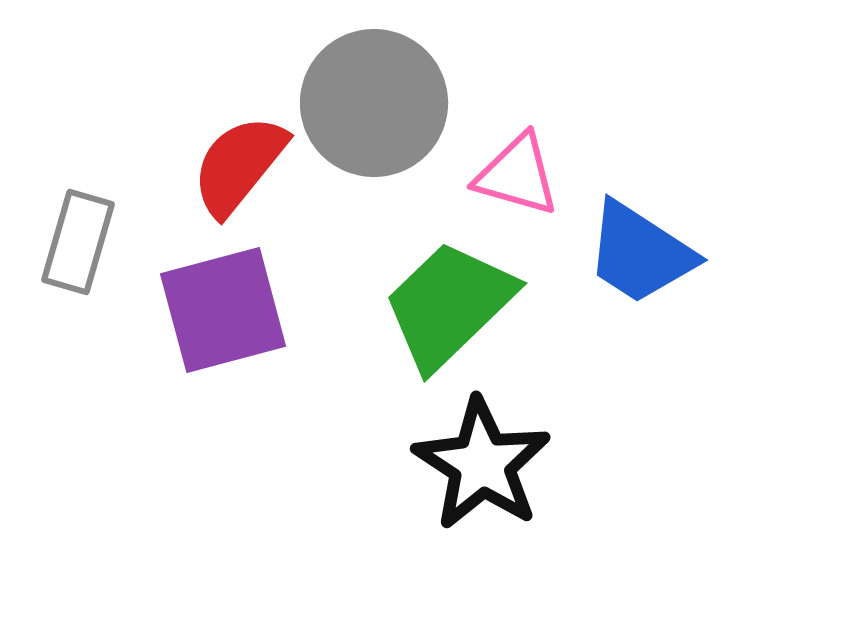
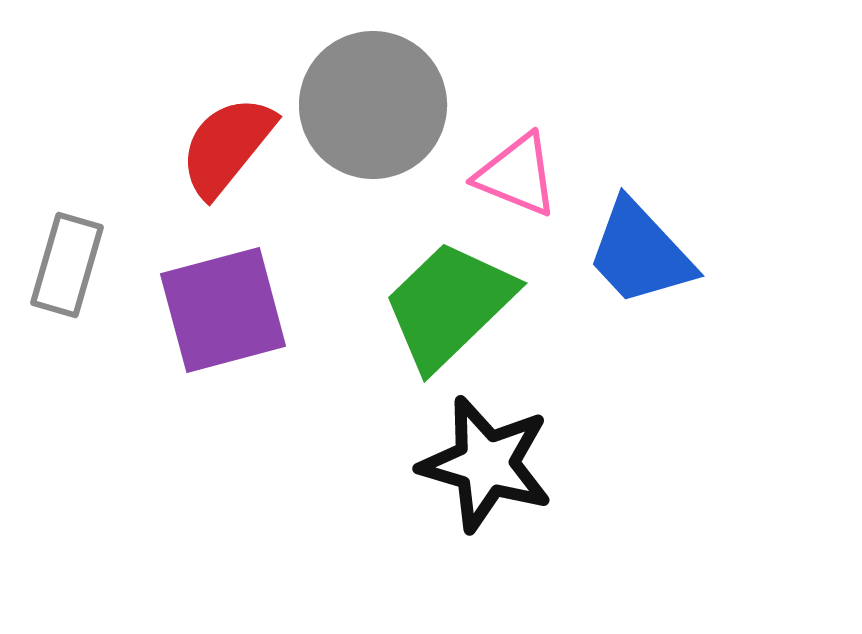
gray circle: moved 1 px left, 2 px down
red semicircle: moved 12 px left, 19 px up
pink triangle: rotated 6 degrees clockwise
gray rectangle: moved 11 px left, 23 px down
blue trapezoid: rotated 14 degrees clockwise
black star: moved 4 px right; rotated 17 degrees counterclockwise
